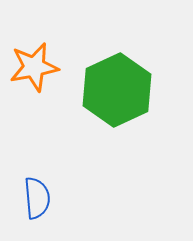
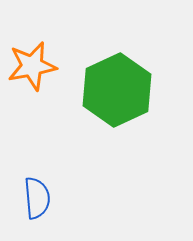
orange star: moved 2 px left, 1 px up
